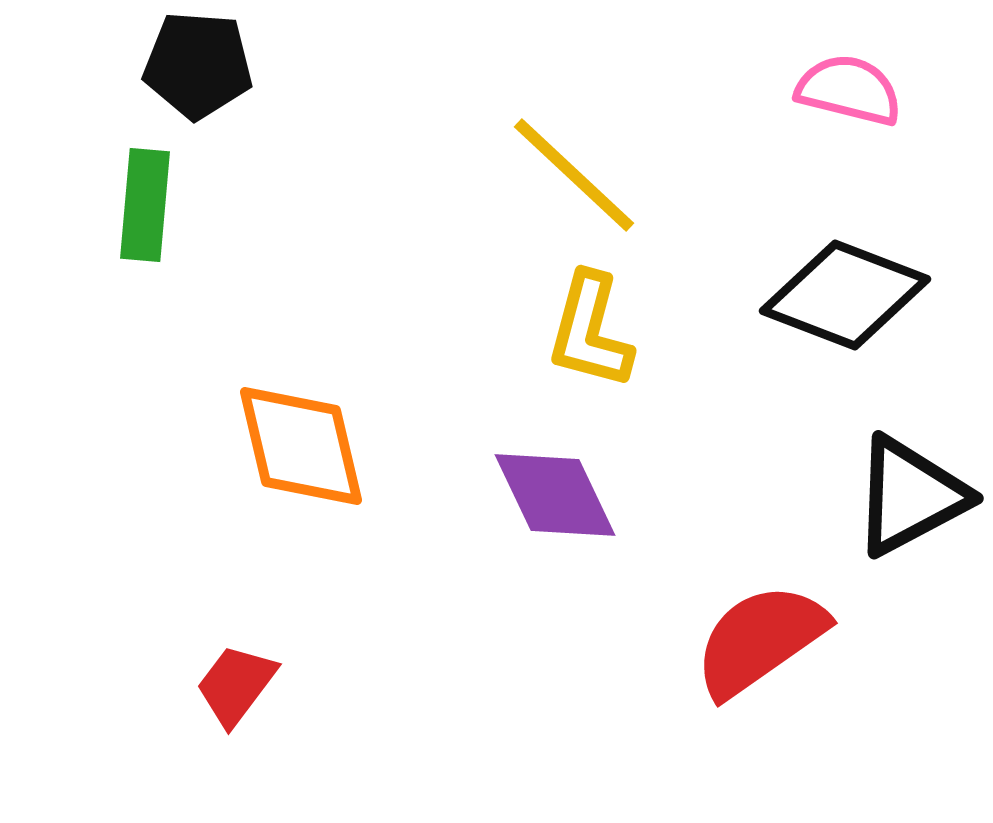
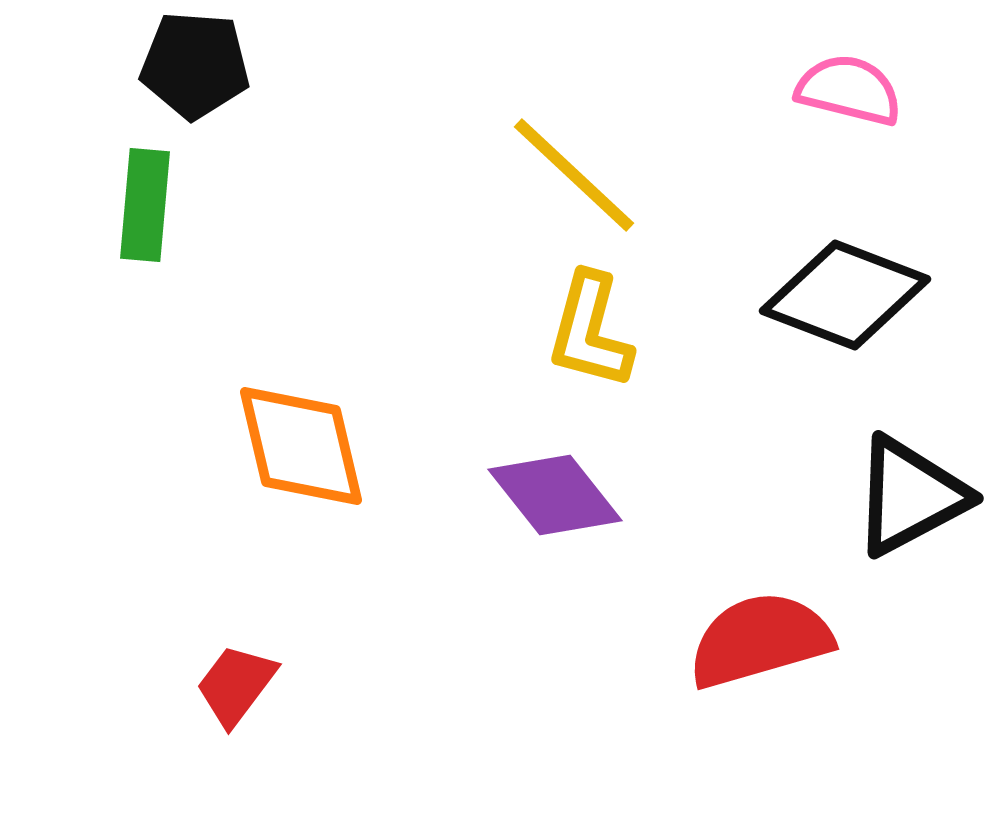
black pentagon: moved 3 px left
purple diamond: rotated 13 degrees counterclockwise
red semicircle: rotated 19 degrees clockwise
